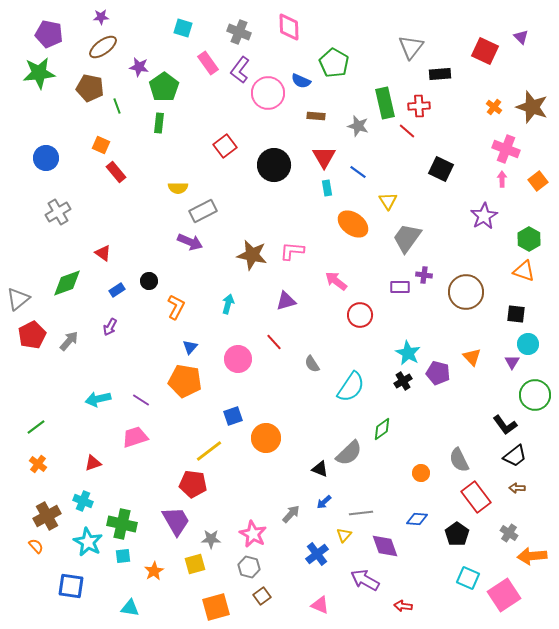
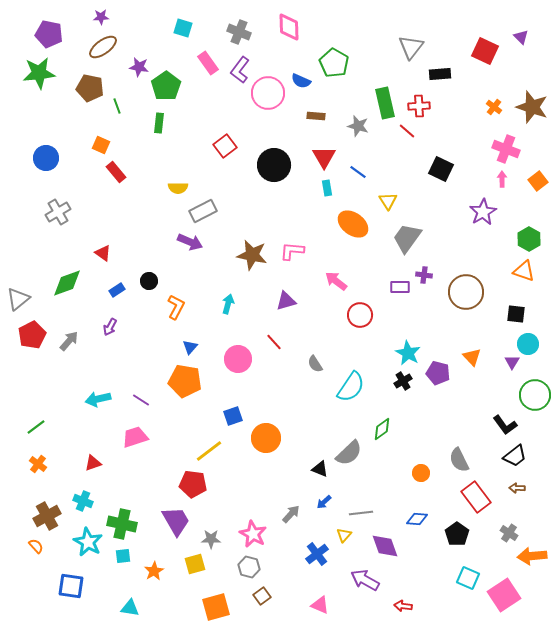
green pentagon at (164, 87): moved 2 px right, 1 px up
purple star at (484, 216): moved 1 px left, 4 px up
gray semicircle at (312, 364): moved 3 px right
